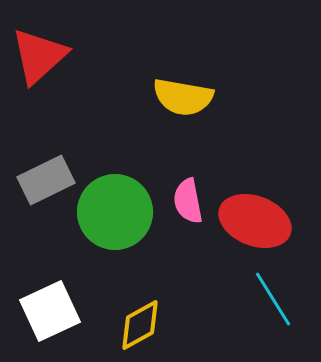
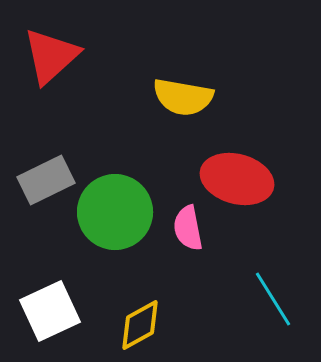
red triangle: moved 12 px right
pink semicircle: moved 27 px down
red ellipse: moved 18 px left, 42 px up; rotated 6 degrees counterclockwise
